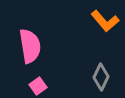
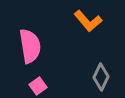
orange L-shape: moved 17 px left
